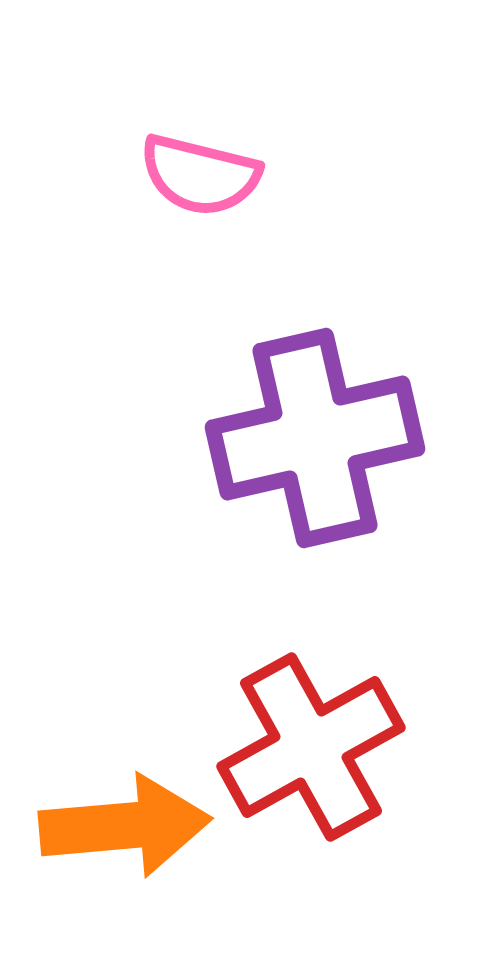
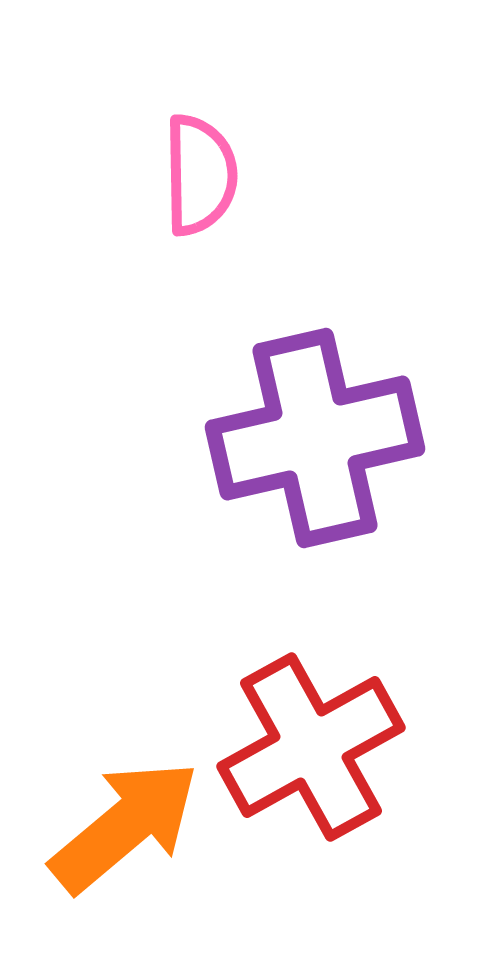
pink semicircle: rotated 105 degrees counterclockwise
orange arrow: rotated 35 degrees counterclockwise
